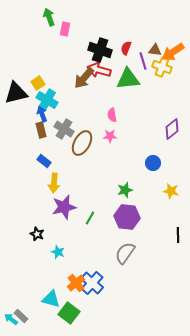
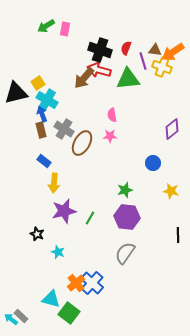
green arrow: moved 3 px left, 9 px down; rotated 102 degrees counterclockwise
purple star: moved 4 px down
